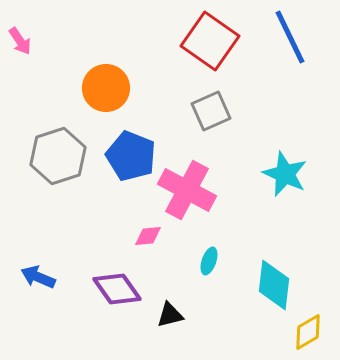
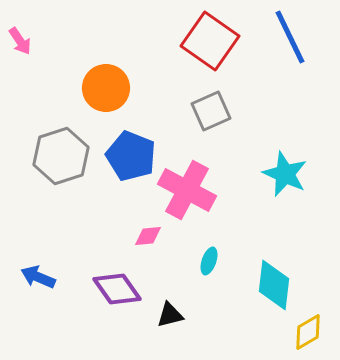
gray hexagon: moved 3 px right
